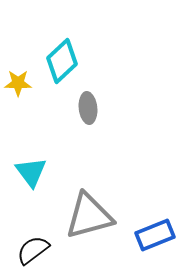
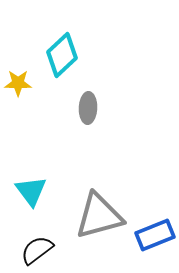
cyan diamond: moved 6 px up
gray ellipse: rotated 8 degrees clockwise
cyan triangle: moved 19 px down
gray triangle: moved 10 px right
black semicircle: moved 4 px right
